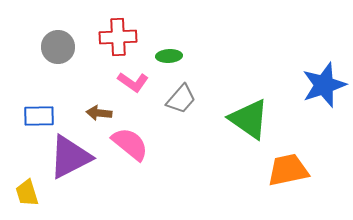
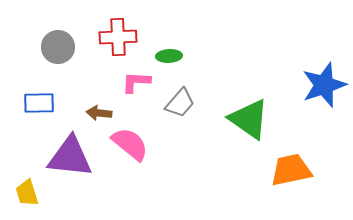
pink L-shape: moved 3 px right; rotated 148 degrees clockwise
gray trapezoid: moved 1 px left, 4 px down
blue rectangle: moved 13 px up
purple triangle: rotated 33 degrees clockwise
orange trapezoid: moved 3 px right
